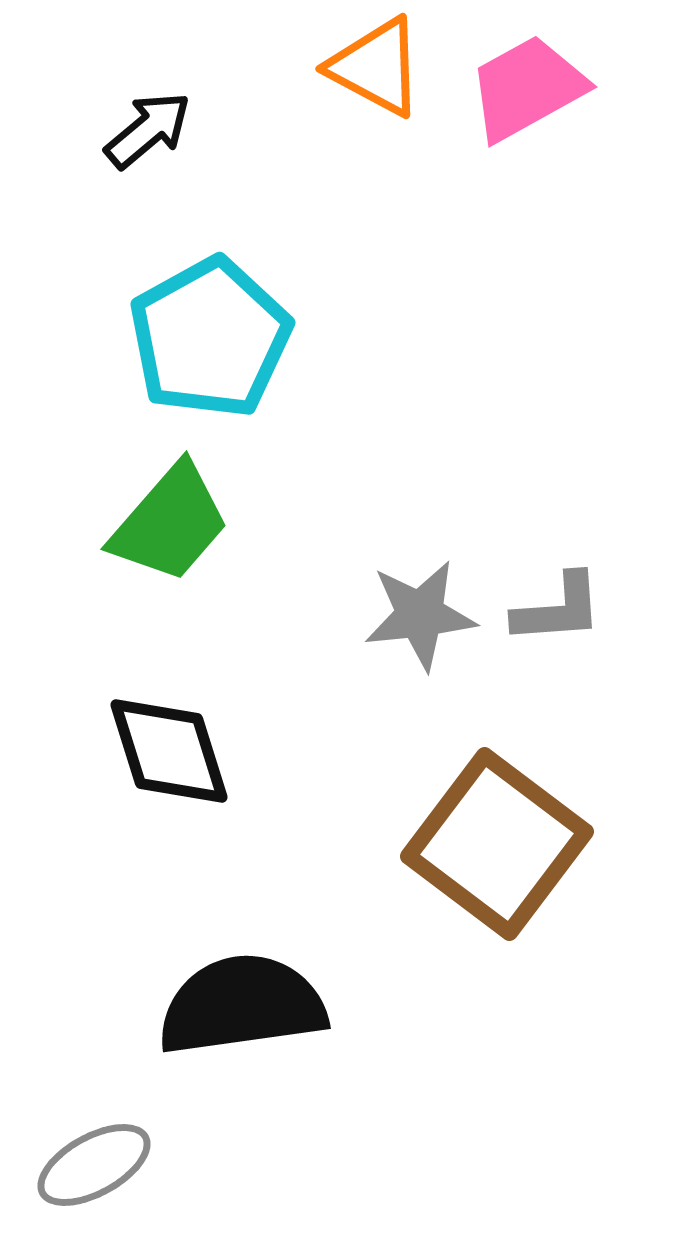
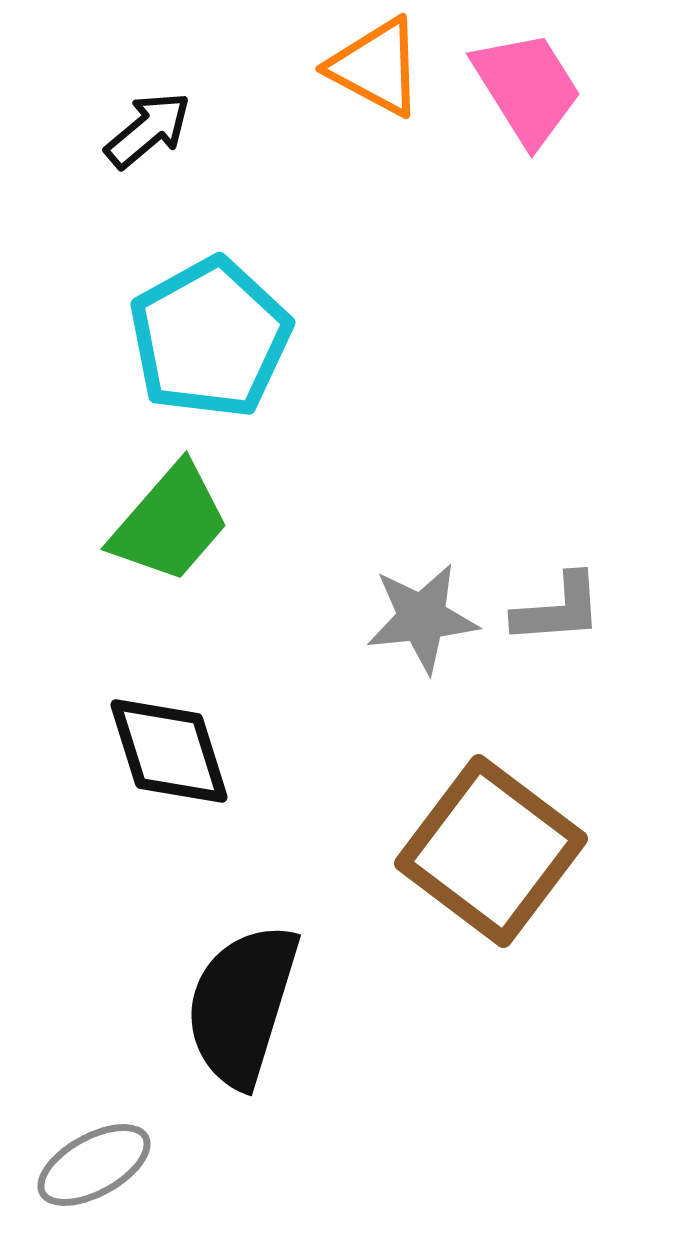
pink trapezoid: rotated 87 degrees clockwise
gray star: moved 2 px right, 3 px down
brown square: moved 6 px left, 7 px down
black semicircle: rotated 65 degrees counterclockwise
